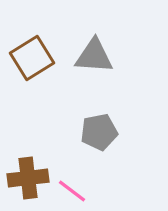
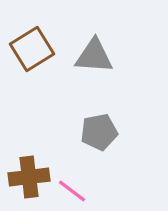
brown square: moved 9 px up
brown cross: moved 1 px right, 1 px up
